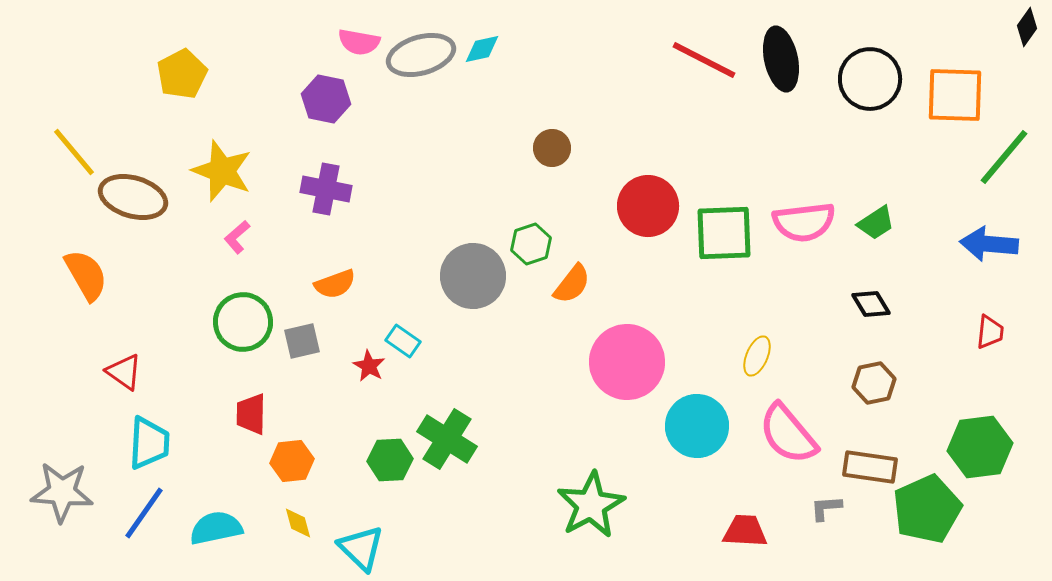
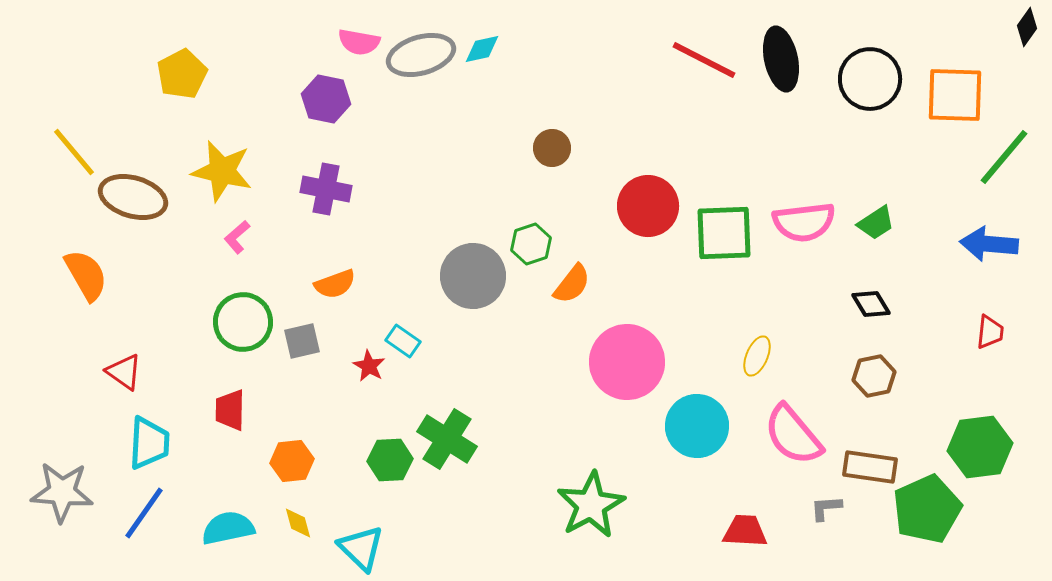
yellow star at (222, 171): rotated 8 degrees counterclockwise
brown hexagon at (874, 383): moved 7 px up
red trapezoid at (251, 414): moved 21 px left, 4 px up
pink semicircle at (788, 434): moved 5 px right, 1 px down
cyan semicircle at (216, 528): moved 12 px right
